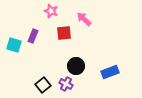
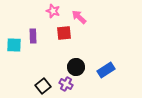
pink star: moved 2 px right
pink arrow: moved 5 px left, 2 px up
purple rectangle: rotated 24 degrees counterclockwise
cyan square: rotated 14 degrees counterclockwise
black circle: moved 1 px down
blue rectangle: moved 4 px left, 2 px up; rotated 12 degrees counterclockwise
black square: moved 1 px down
